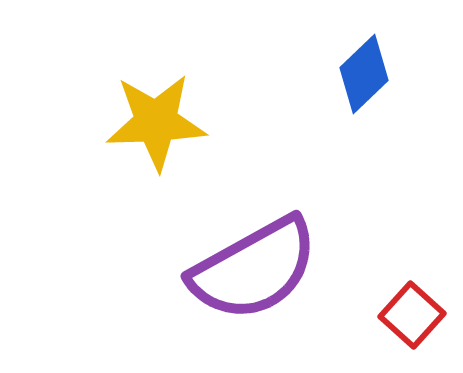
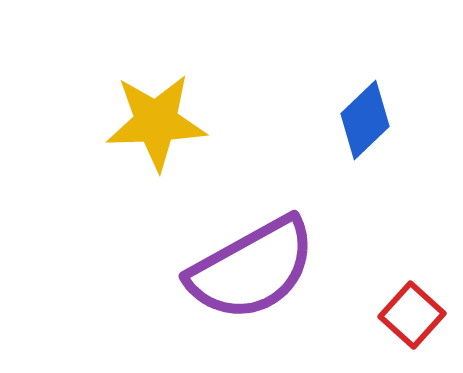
blue diamond: moved 1 px right, 46 px down
purple semicircle: moved 2 px left
